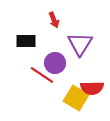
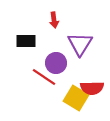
red arrow: rotated 14 degrees clockwise
purple circle: moved 1 px right
red line: moved 2 px right, 2 px down
